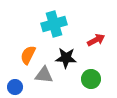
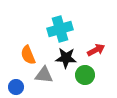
cyan cross: moved 6 px right, 5 px down
red arrow: moved 10 px down
orange semicircle: rotated 48 degrees counterclockwise
green circle: moved 6 px left, 4 px up
blue circle: moved 1 px right
